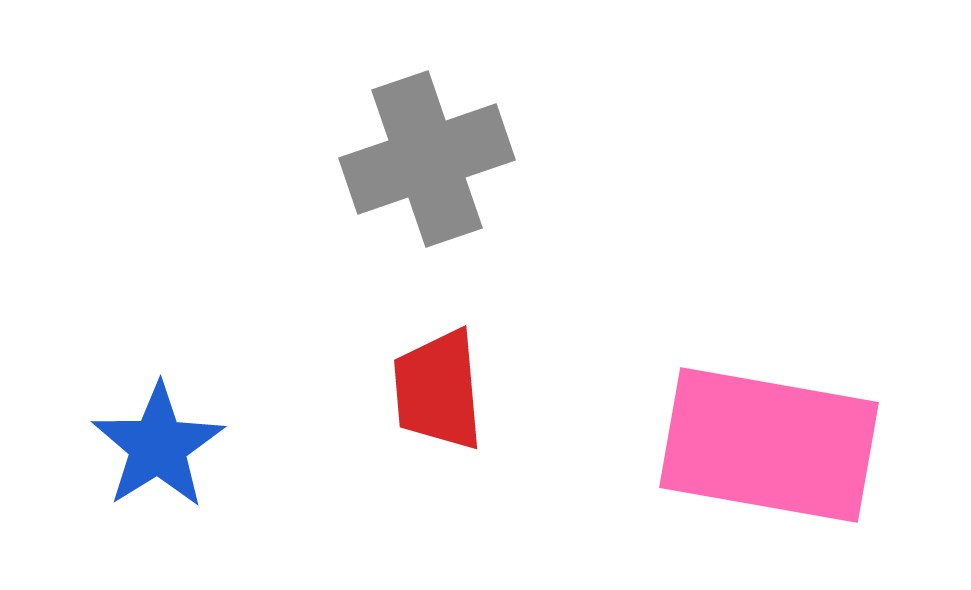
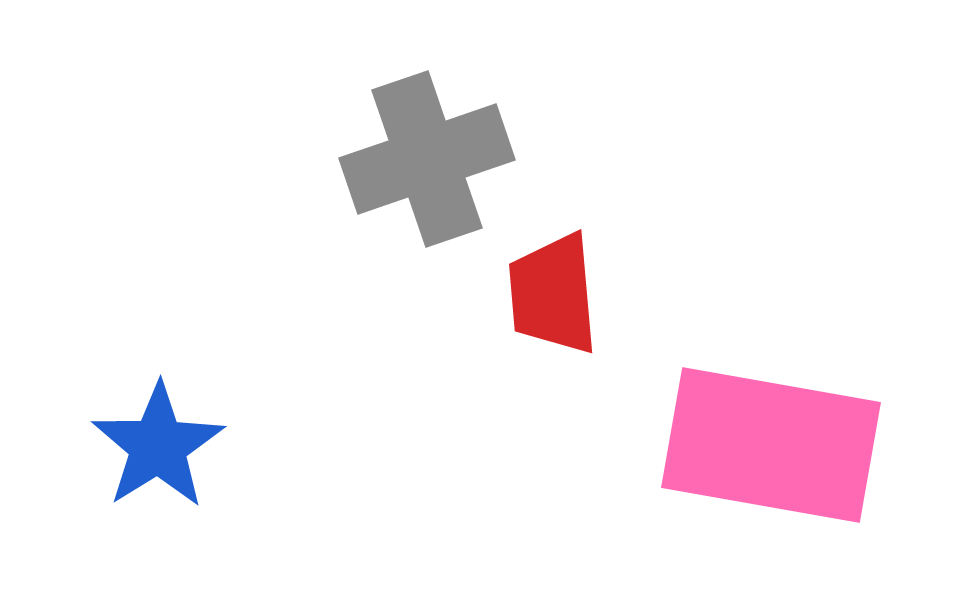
red trapezoid: moved 115 px right, 96 px up
pink rectangle: moved 2 px right
